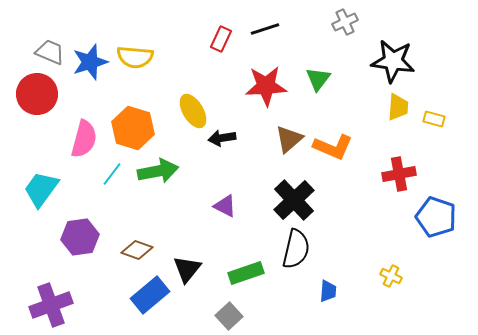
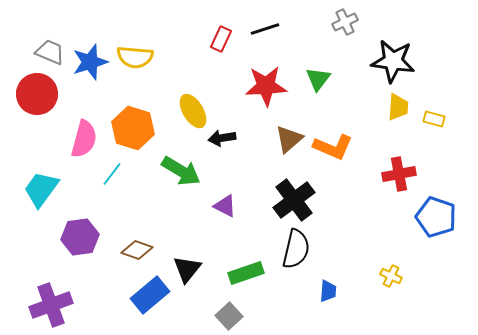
green arrow: moved 23 px right; rotated 42 degrees clockwise
black cross: rotated 6 degrees clockwise
